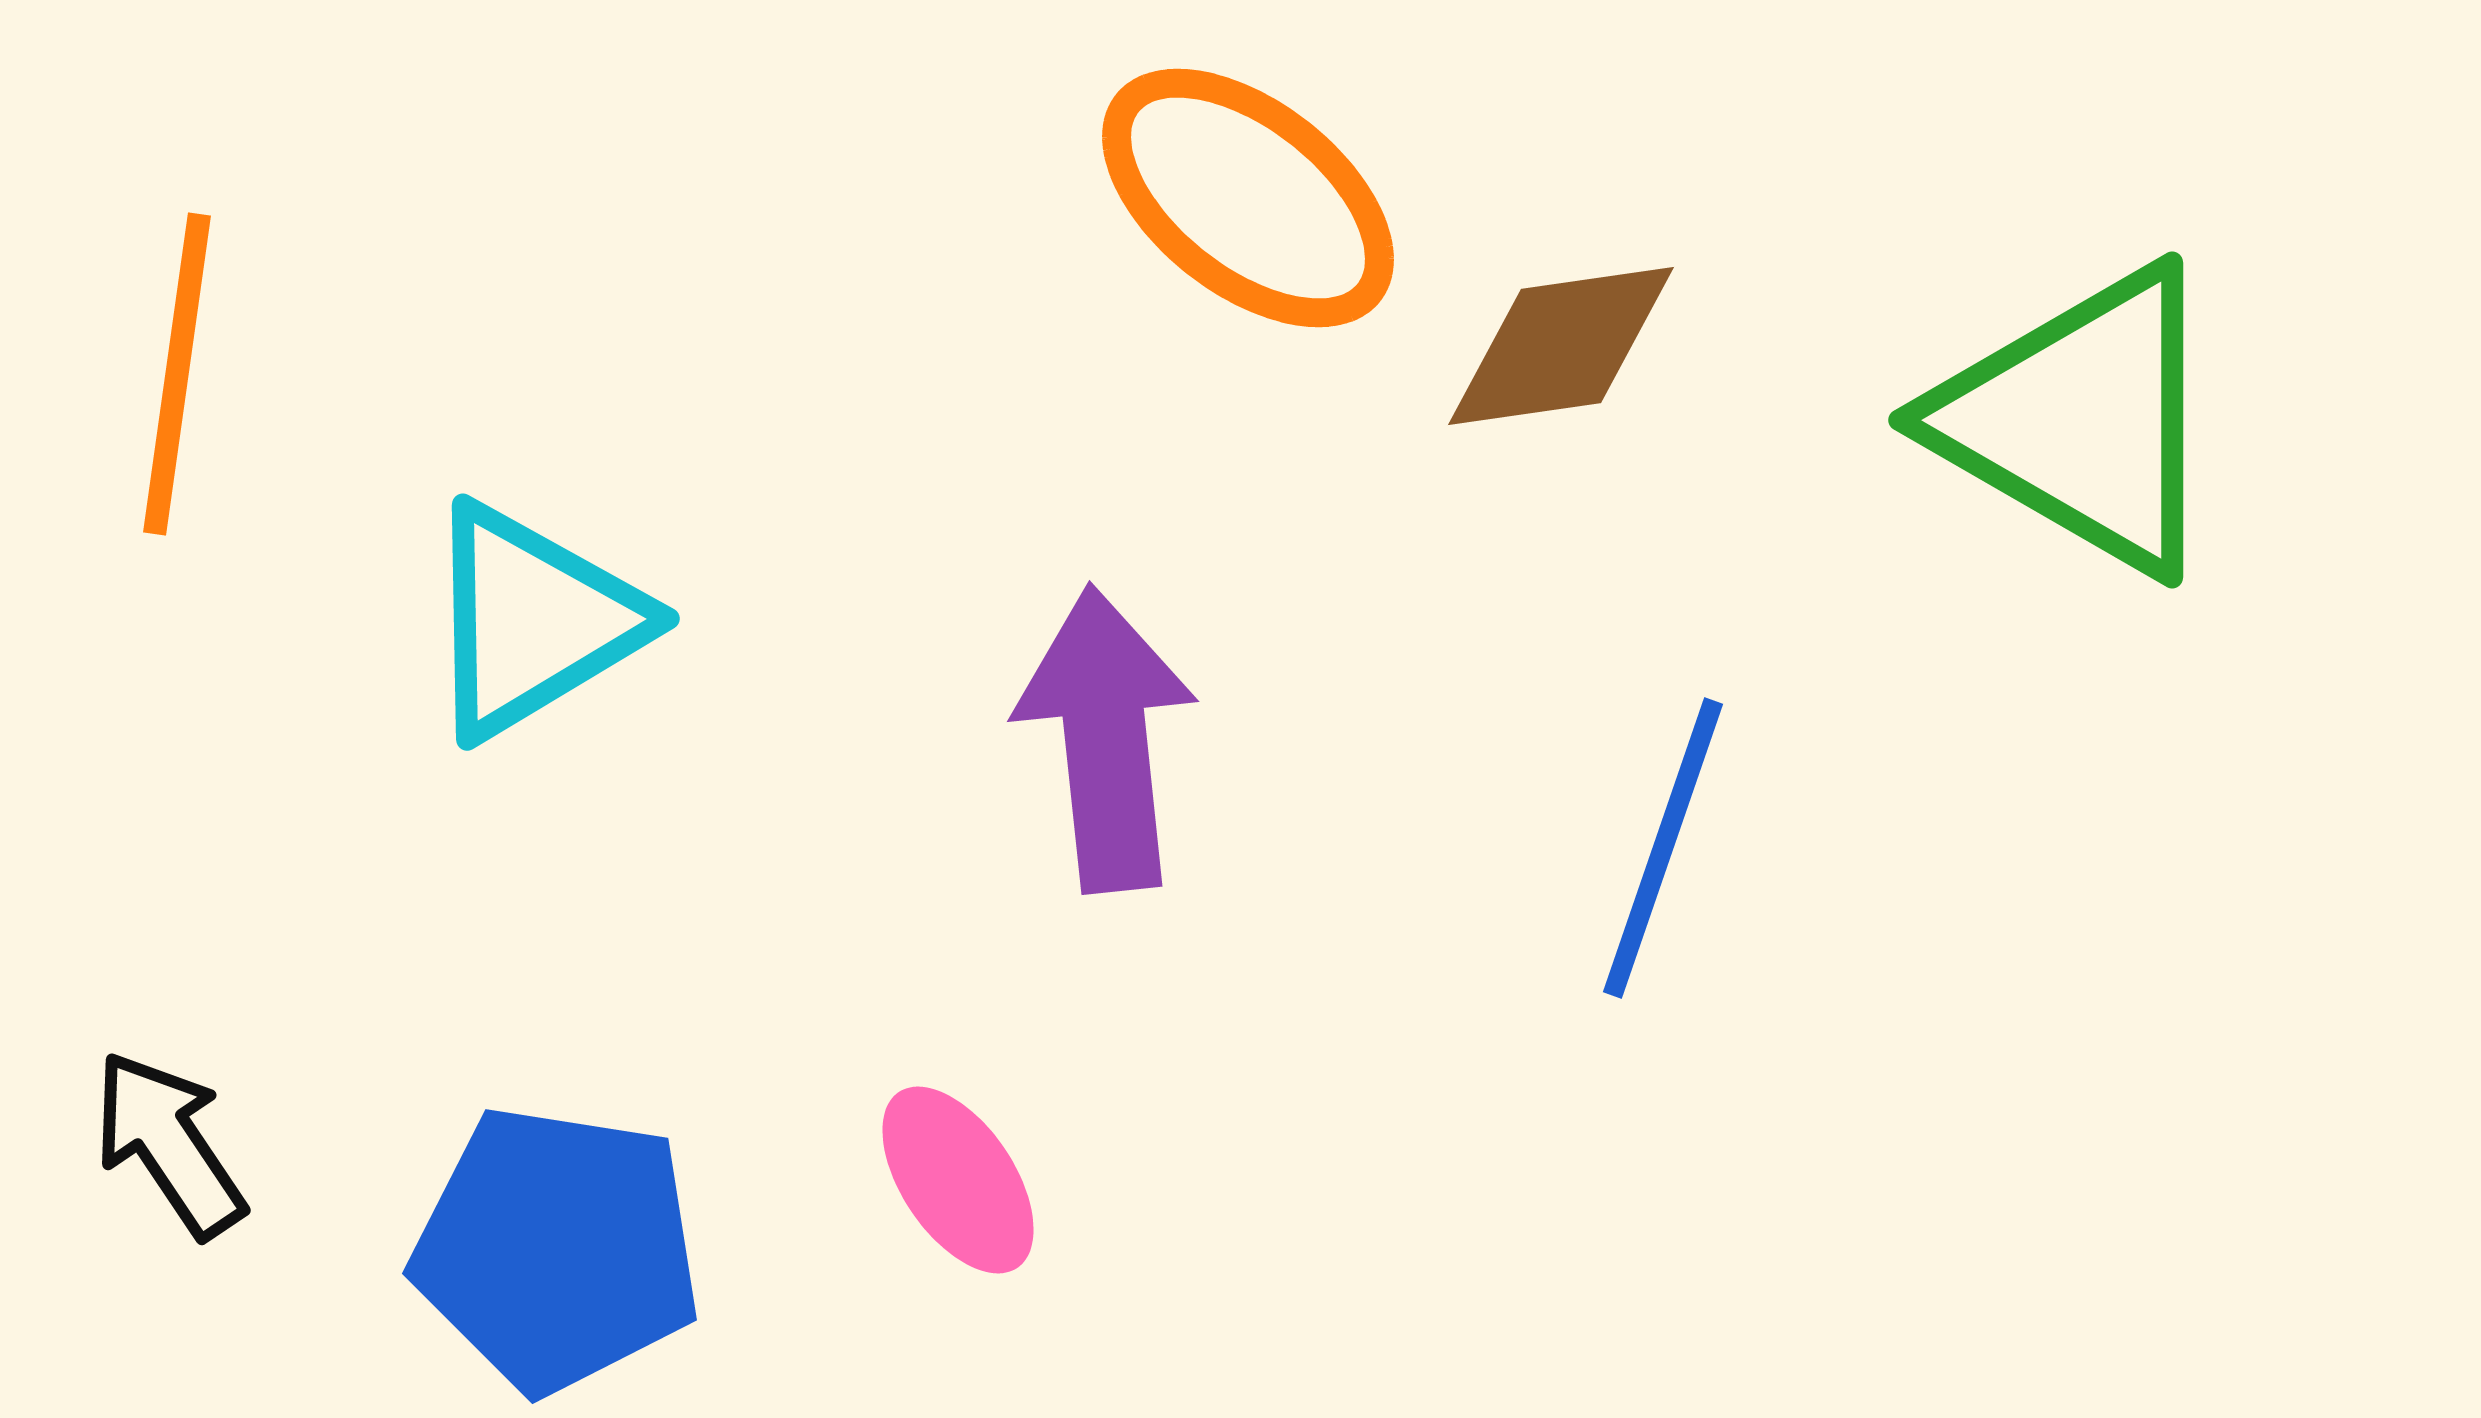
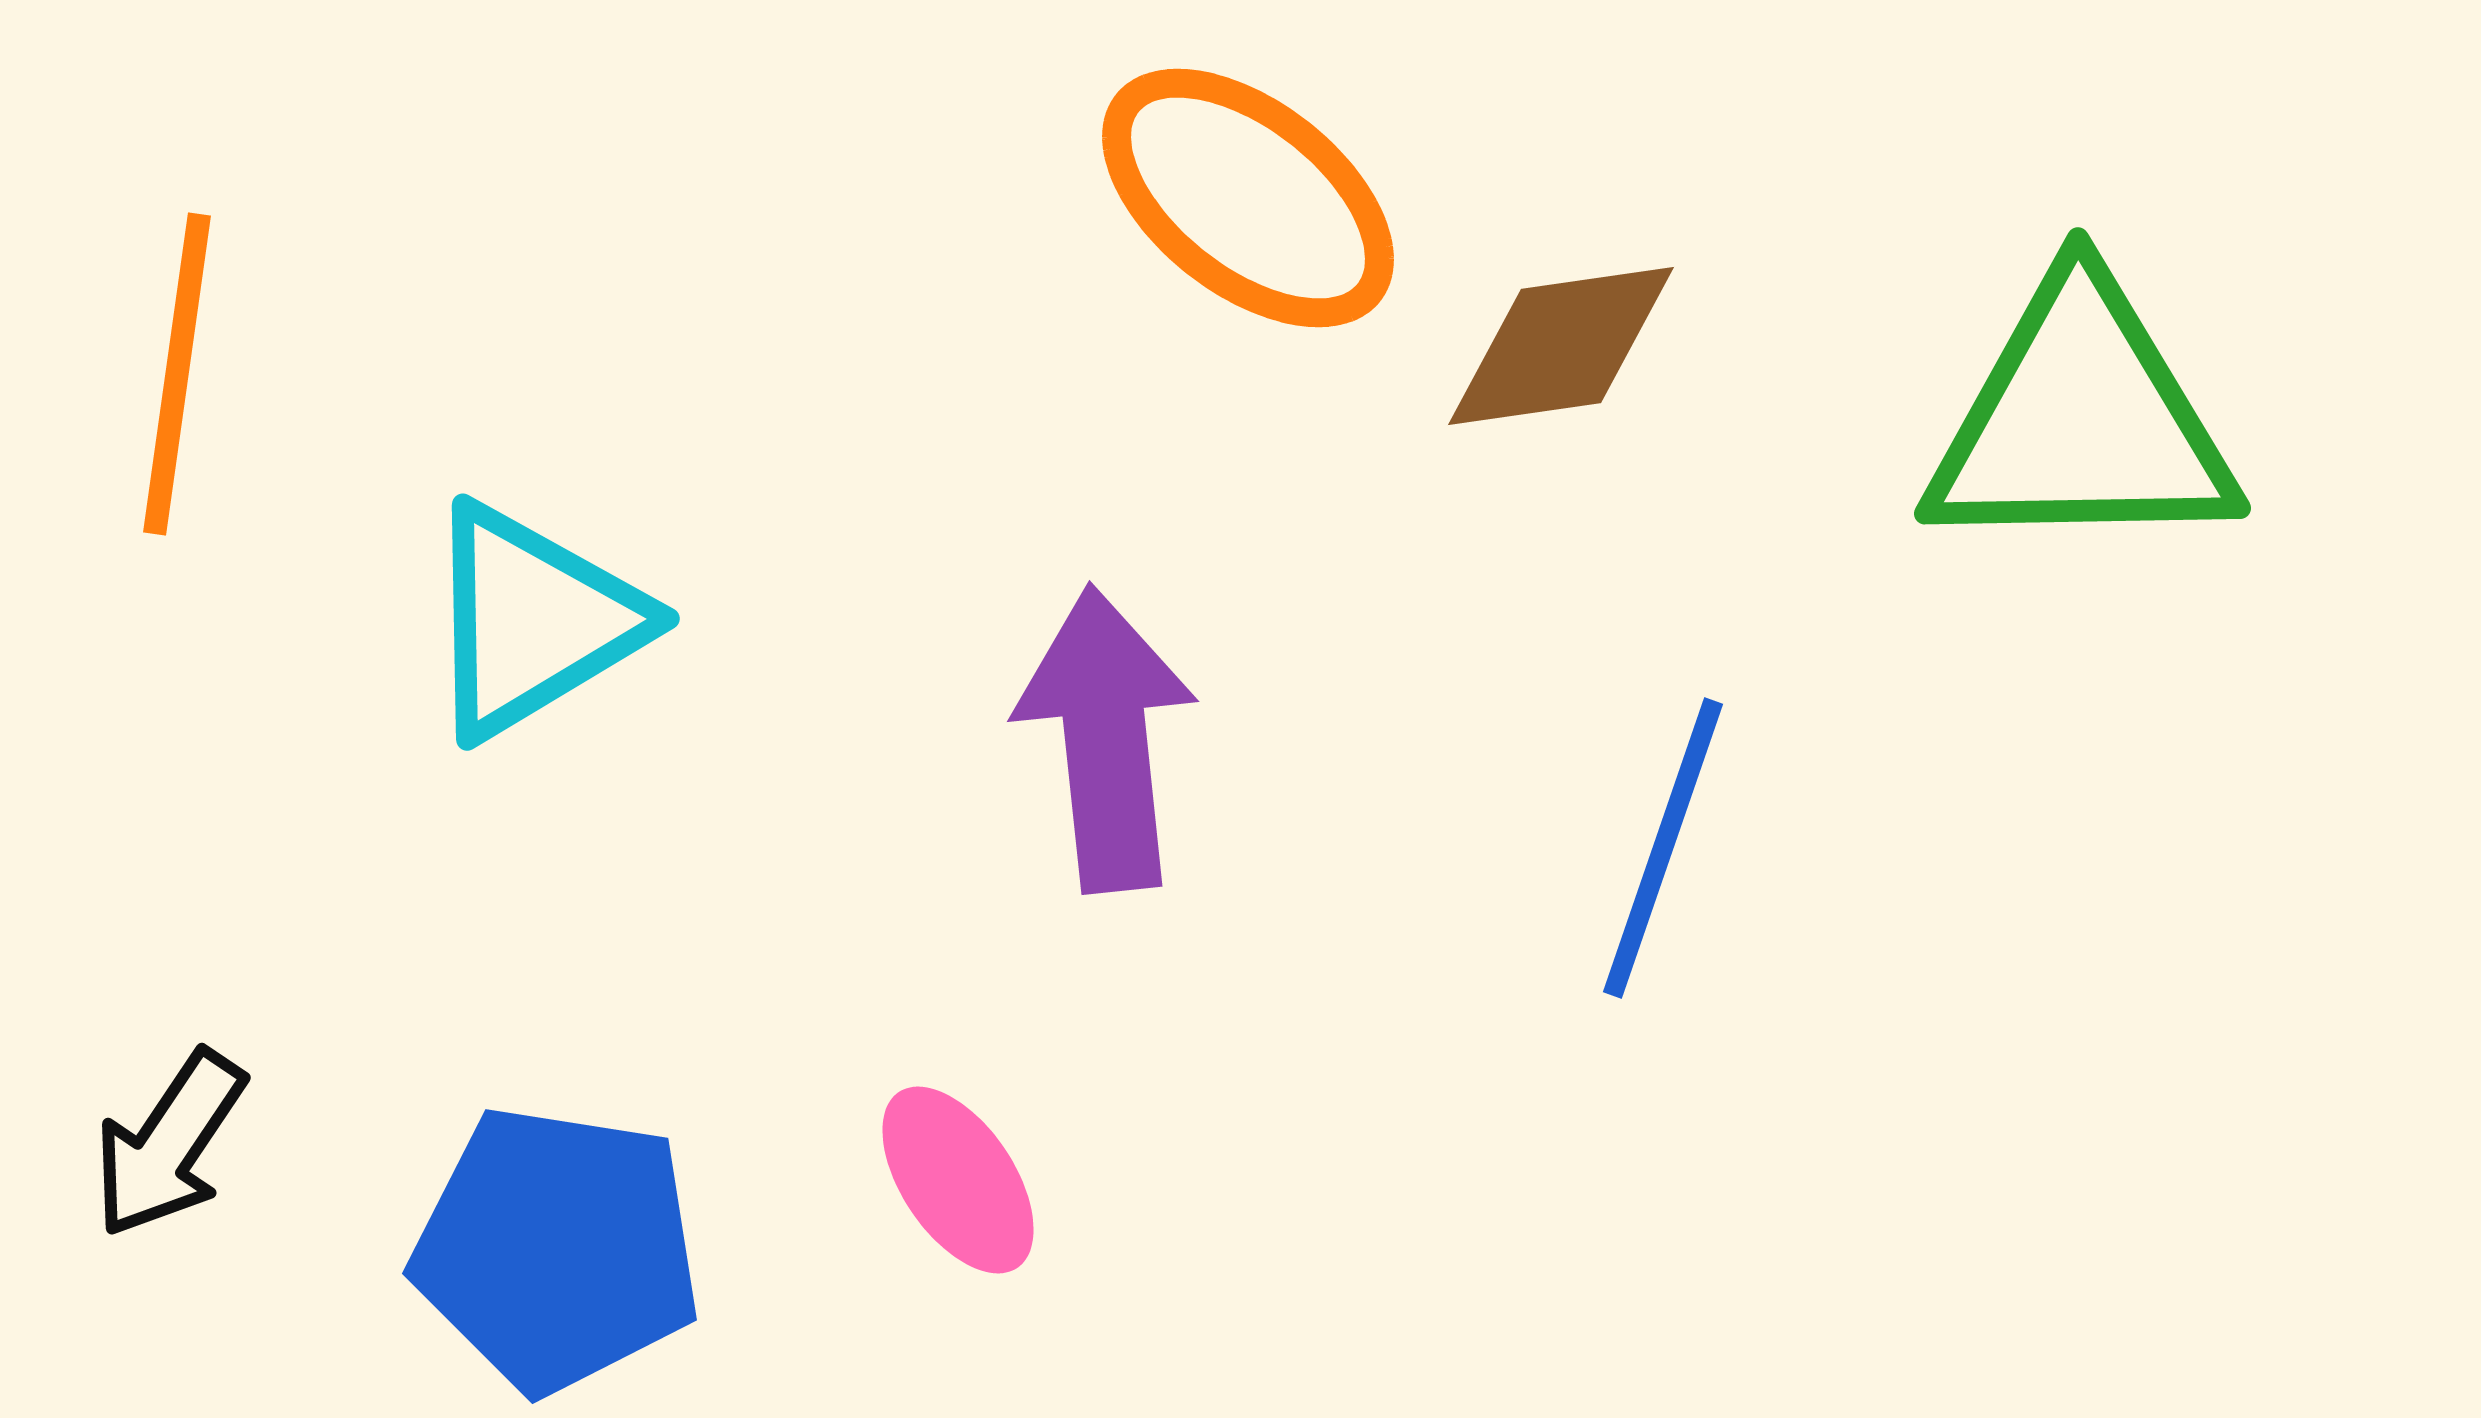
green triangle: rotated 31 degrees counterclockwise
black arrow: rotated 112 degrees counterclockwise
